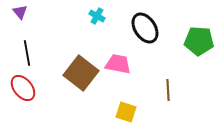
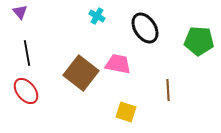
red ellipse: moved 3 px right, 3 px down
